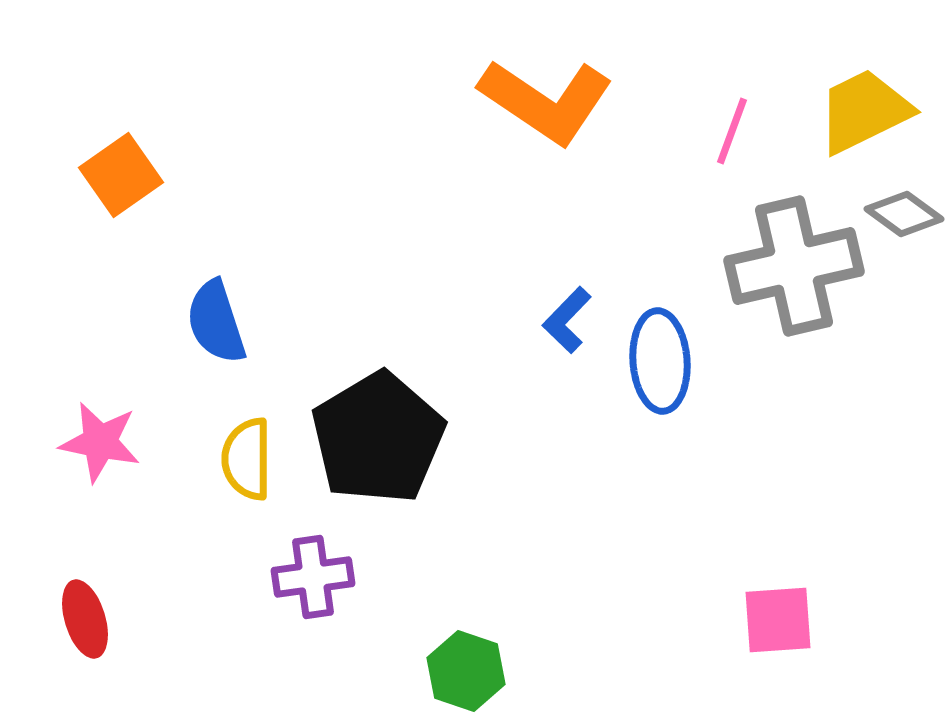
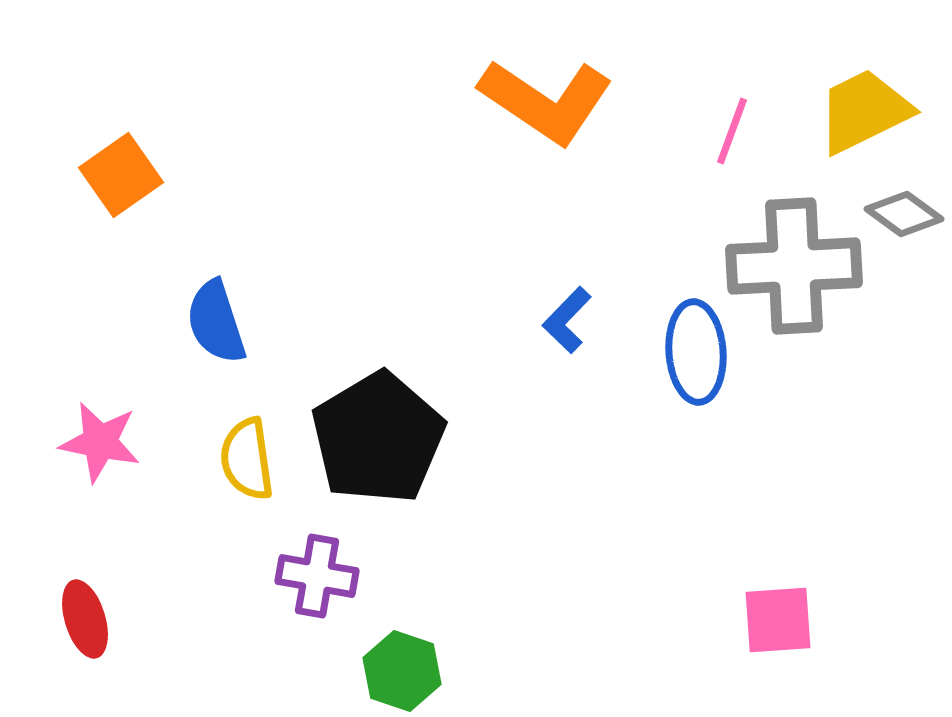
gray cross: rotated 10 degrees clockwise
blue ellipse: moved 36 px right, 9 px up
yellow semicircle: rotated 8 degrees counterclockwise
purple cross: moved 4 px right, 1 px up; rotated 18 degrees clockwise
green hexagon: moved 64 px left
